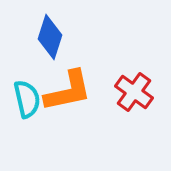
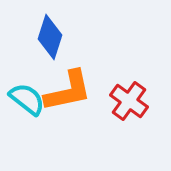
red cross: moved 5 px left, 9 px down
cyan semicircle: rotated 39 degrees counterclockwise
